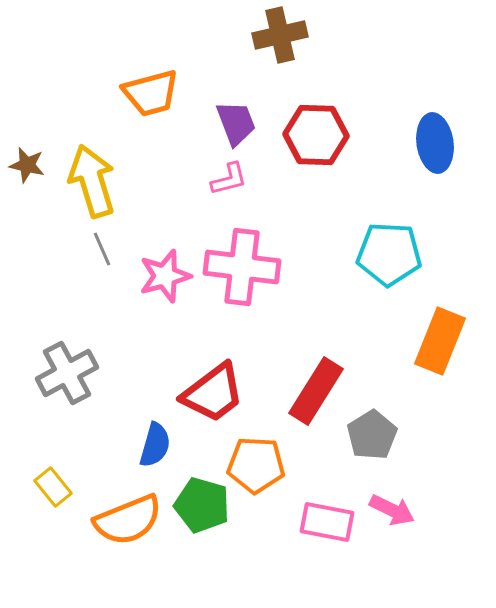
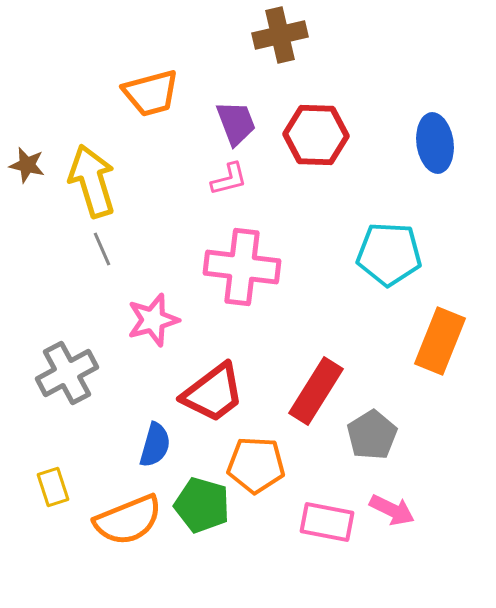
pink star: moved 12 px left, 44 px down
yellow rectangle: rotated 21 degrees clockwise
